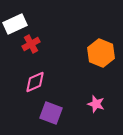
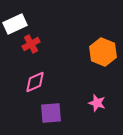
orange hexagon: moved 2 px right, 1 px up
pink star: moved 1 px right, 1 px up
purple square: rotated 25 degrees counterclockwise
